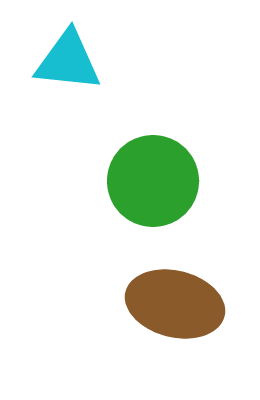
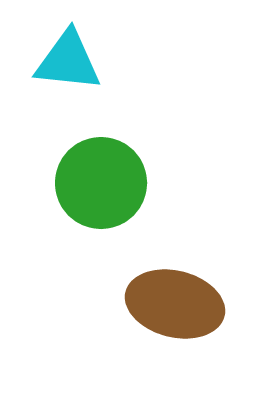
green circle: moved 52 px left, 2 px down
